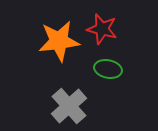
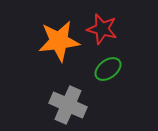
green ellipse: rotated 48 degrees counterclockwise
gray cross: moved 1 px left, 1 px up; rotated 24 degrees counterclockwise
